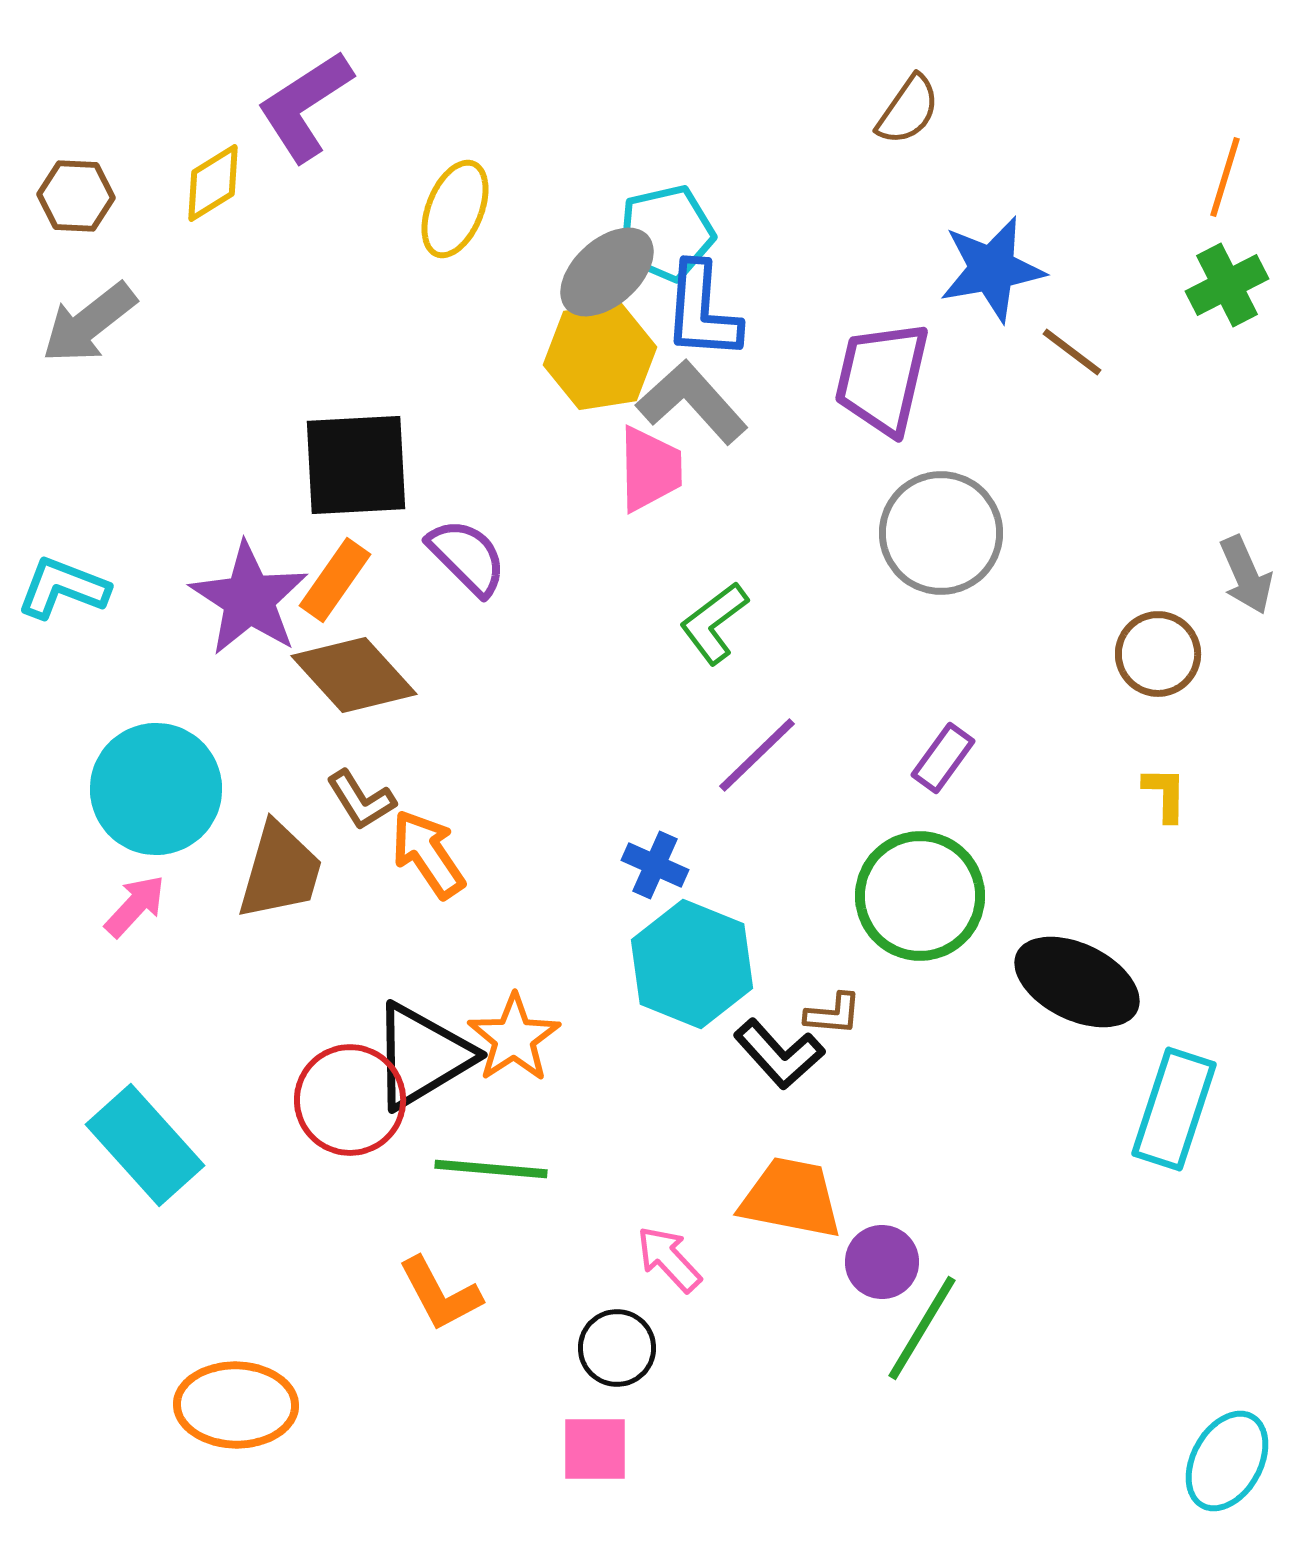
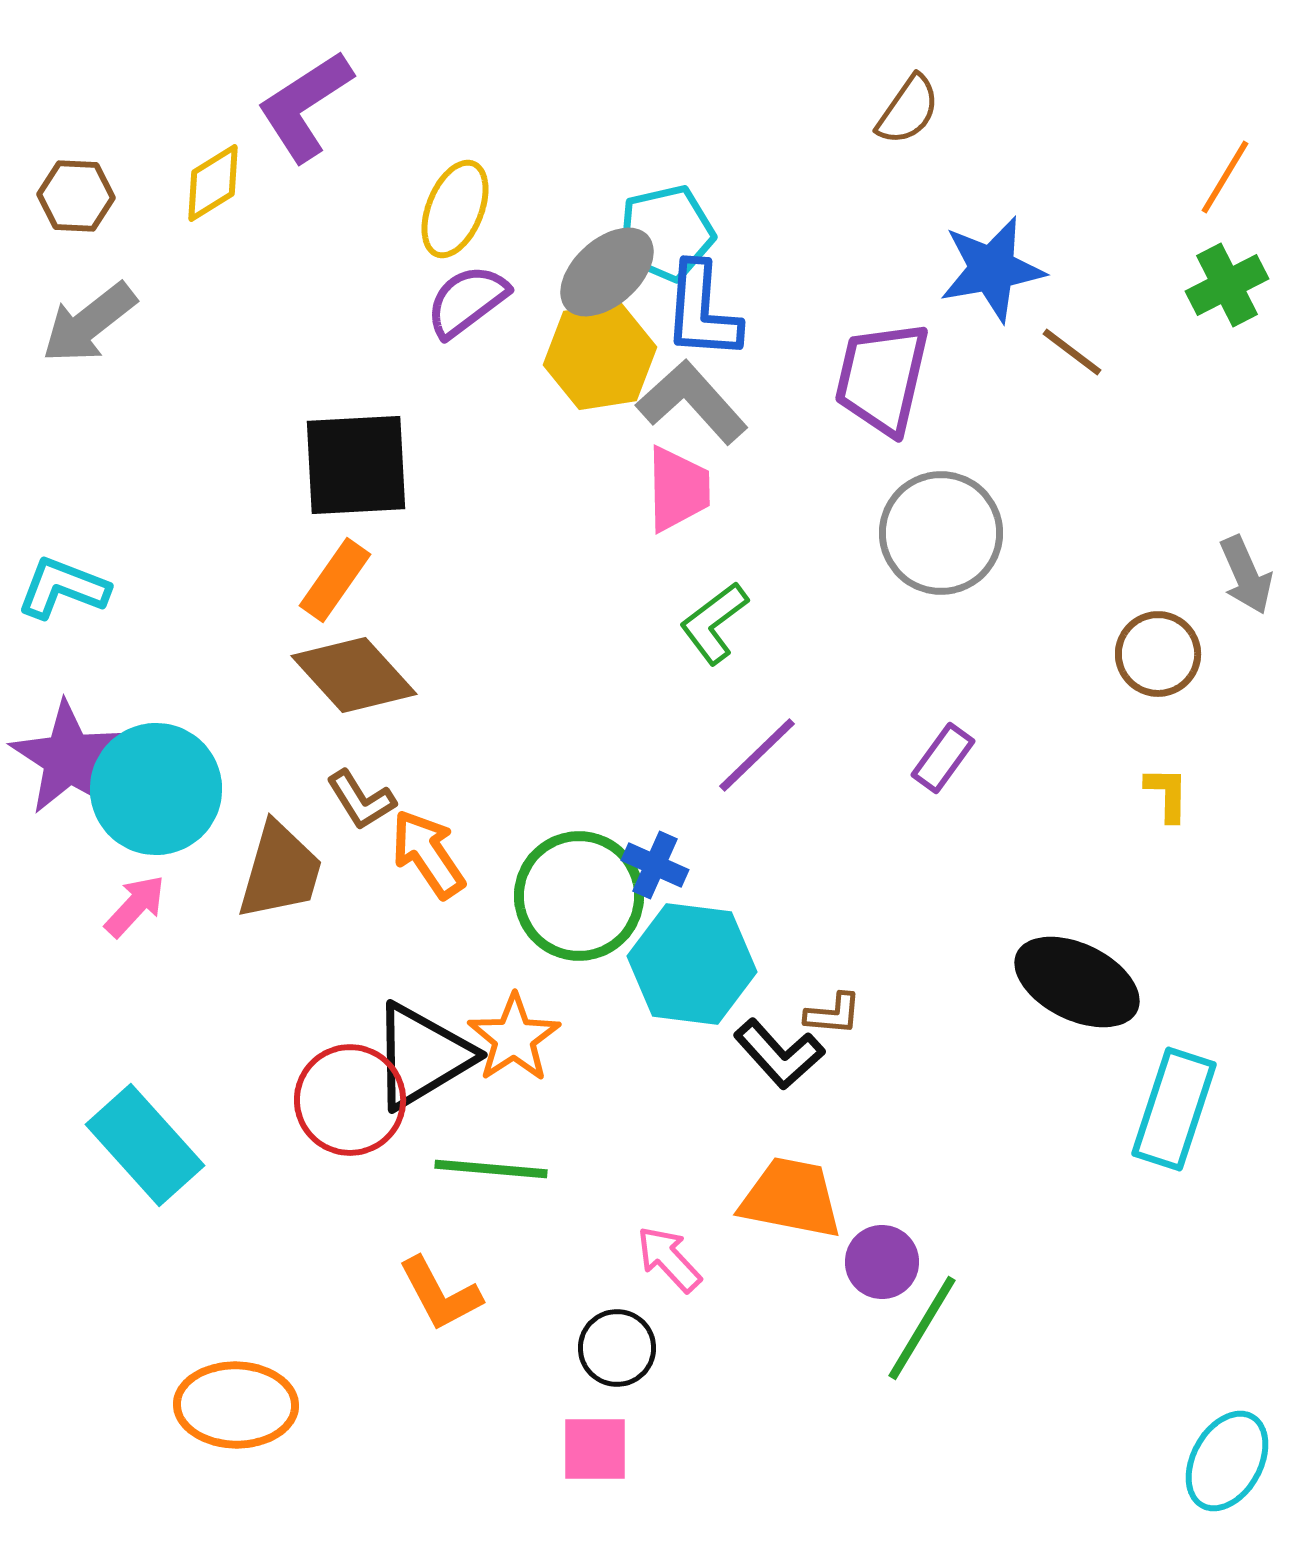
orange line at (1225, 177): rotated 14 degrees clockwise
pink trapezoid at (650, 469): moved 28 px right, 20 px down
purple semicircle at (467, 557): moved 256 px up; rotated 82 degrees counterclockwise
purple star at (249, 599): moved 180 px left, 159 px down
yellow L-shape at (1165, 794): moved 2 px right
green circle at (920, 896): moved 341 px left
cyan hexagon at (692, 964): rotated 15 degrees counterclockwise
